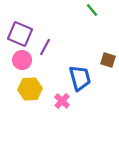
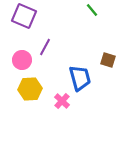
purple square: moved 4 px right, 18 px up
